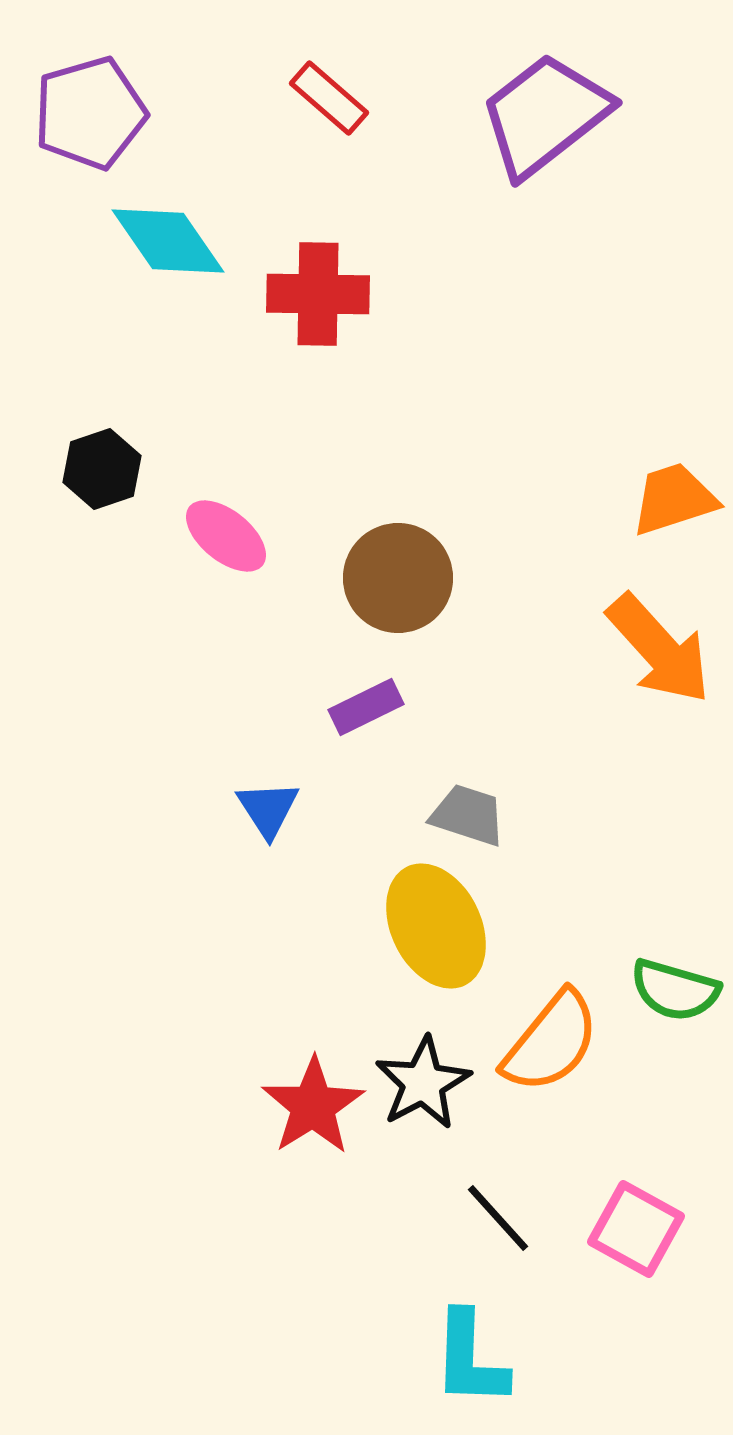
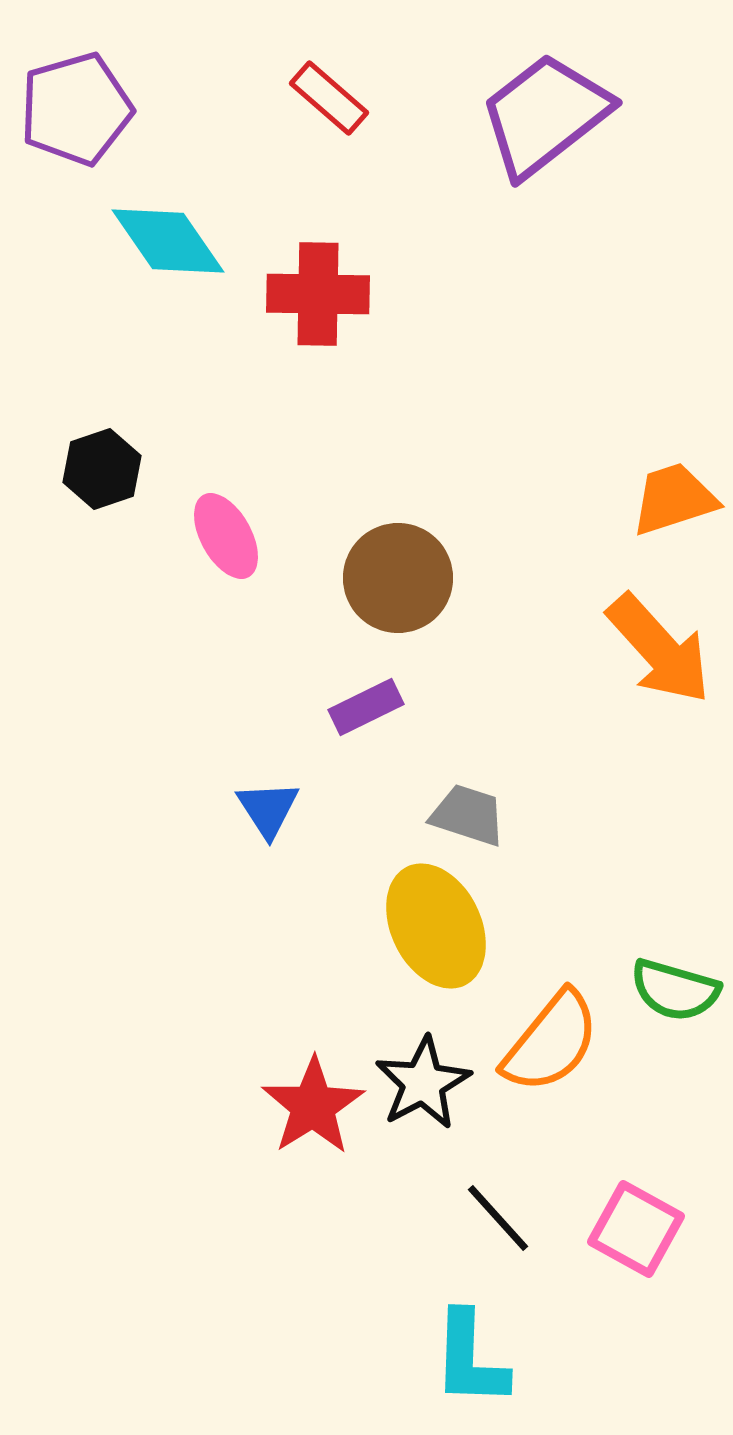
purple pentagon: moved 14 px left, 4 px up
pink ellipse: rotated 22 degrees clockwise
